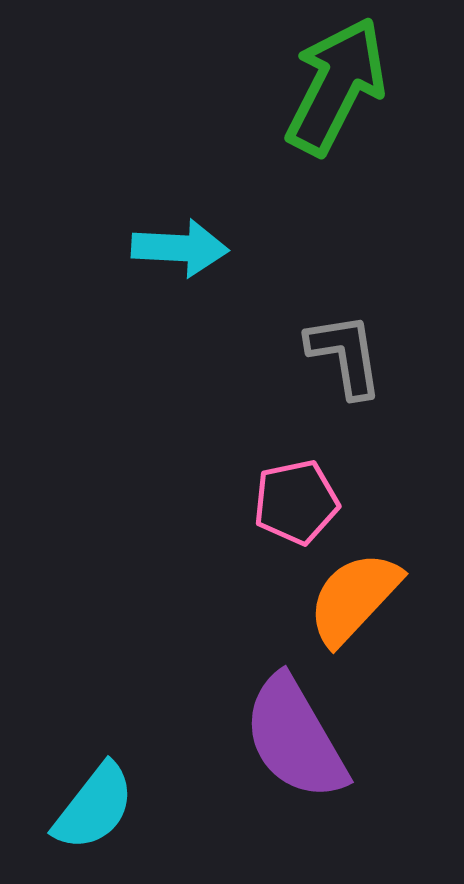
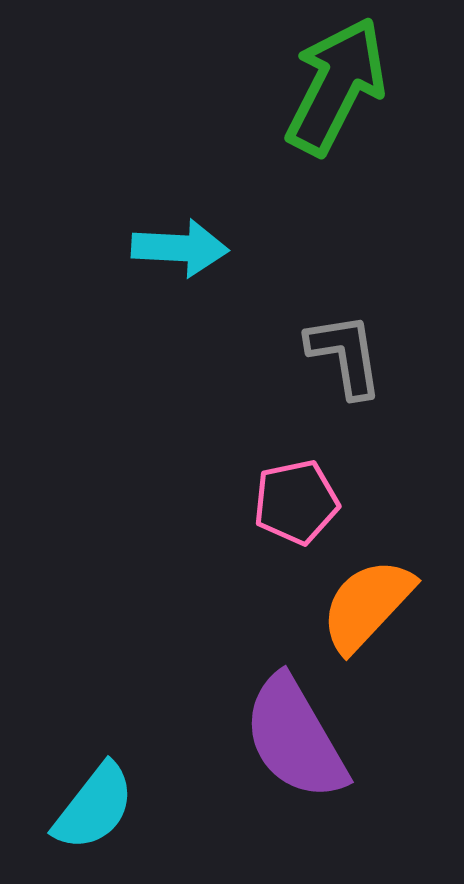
orange semicircle: moved 13 px right, 7 px down
